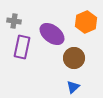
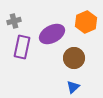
gray cross: rotated 24 degrees counterclockwise
purple ellipse: rotated 65 degrees counterclockwise
